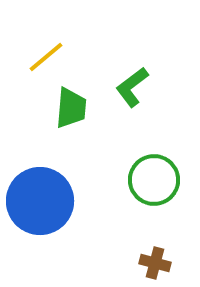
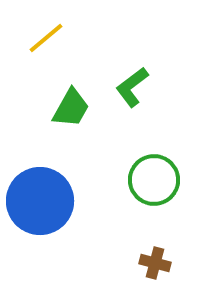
yellow line: moved 19 px up
green trapezoid: rotated 24 degrees clockwise
